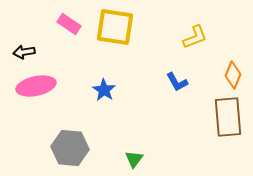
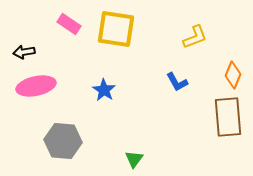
yellow square: moved 1 px right, 2 px down
gray hexagon: moved 7 px left, 7 px up
